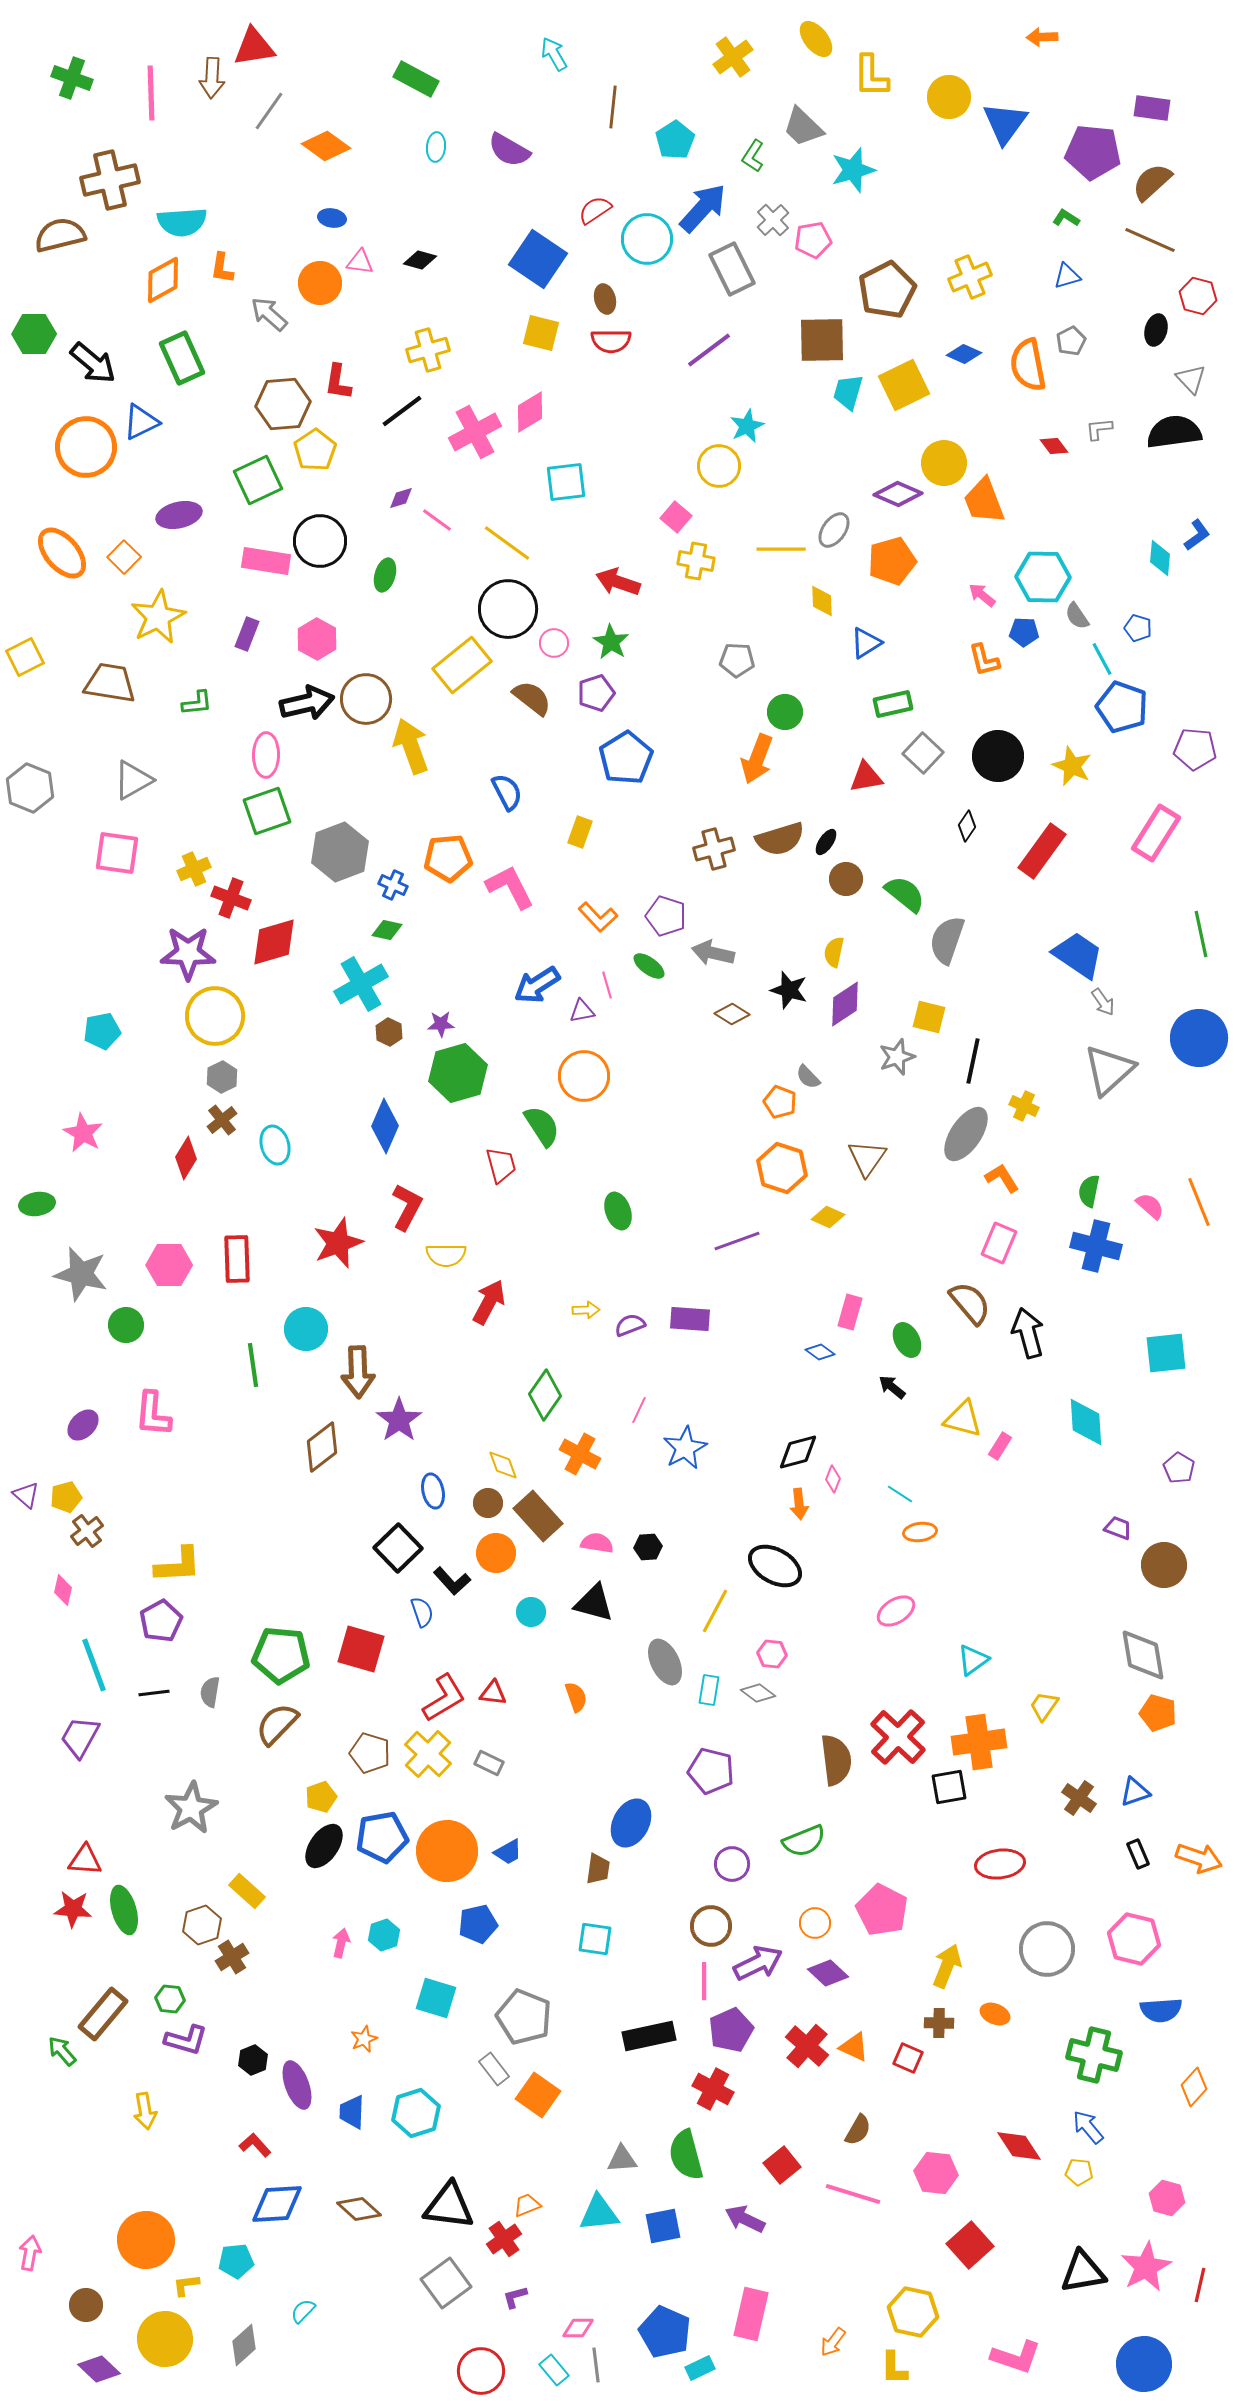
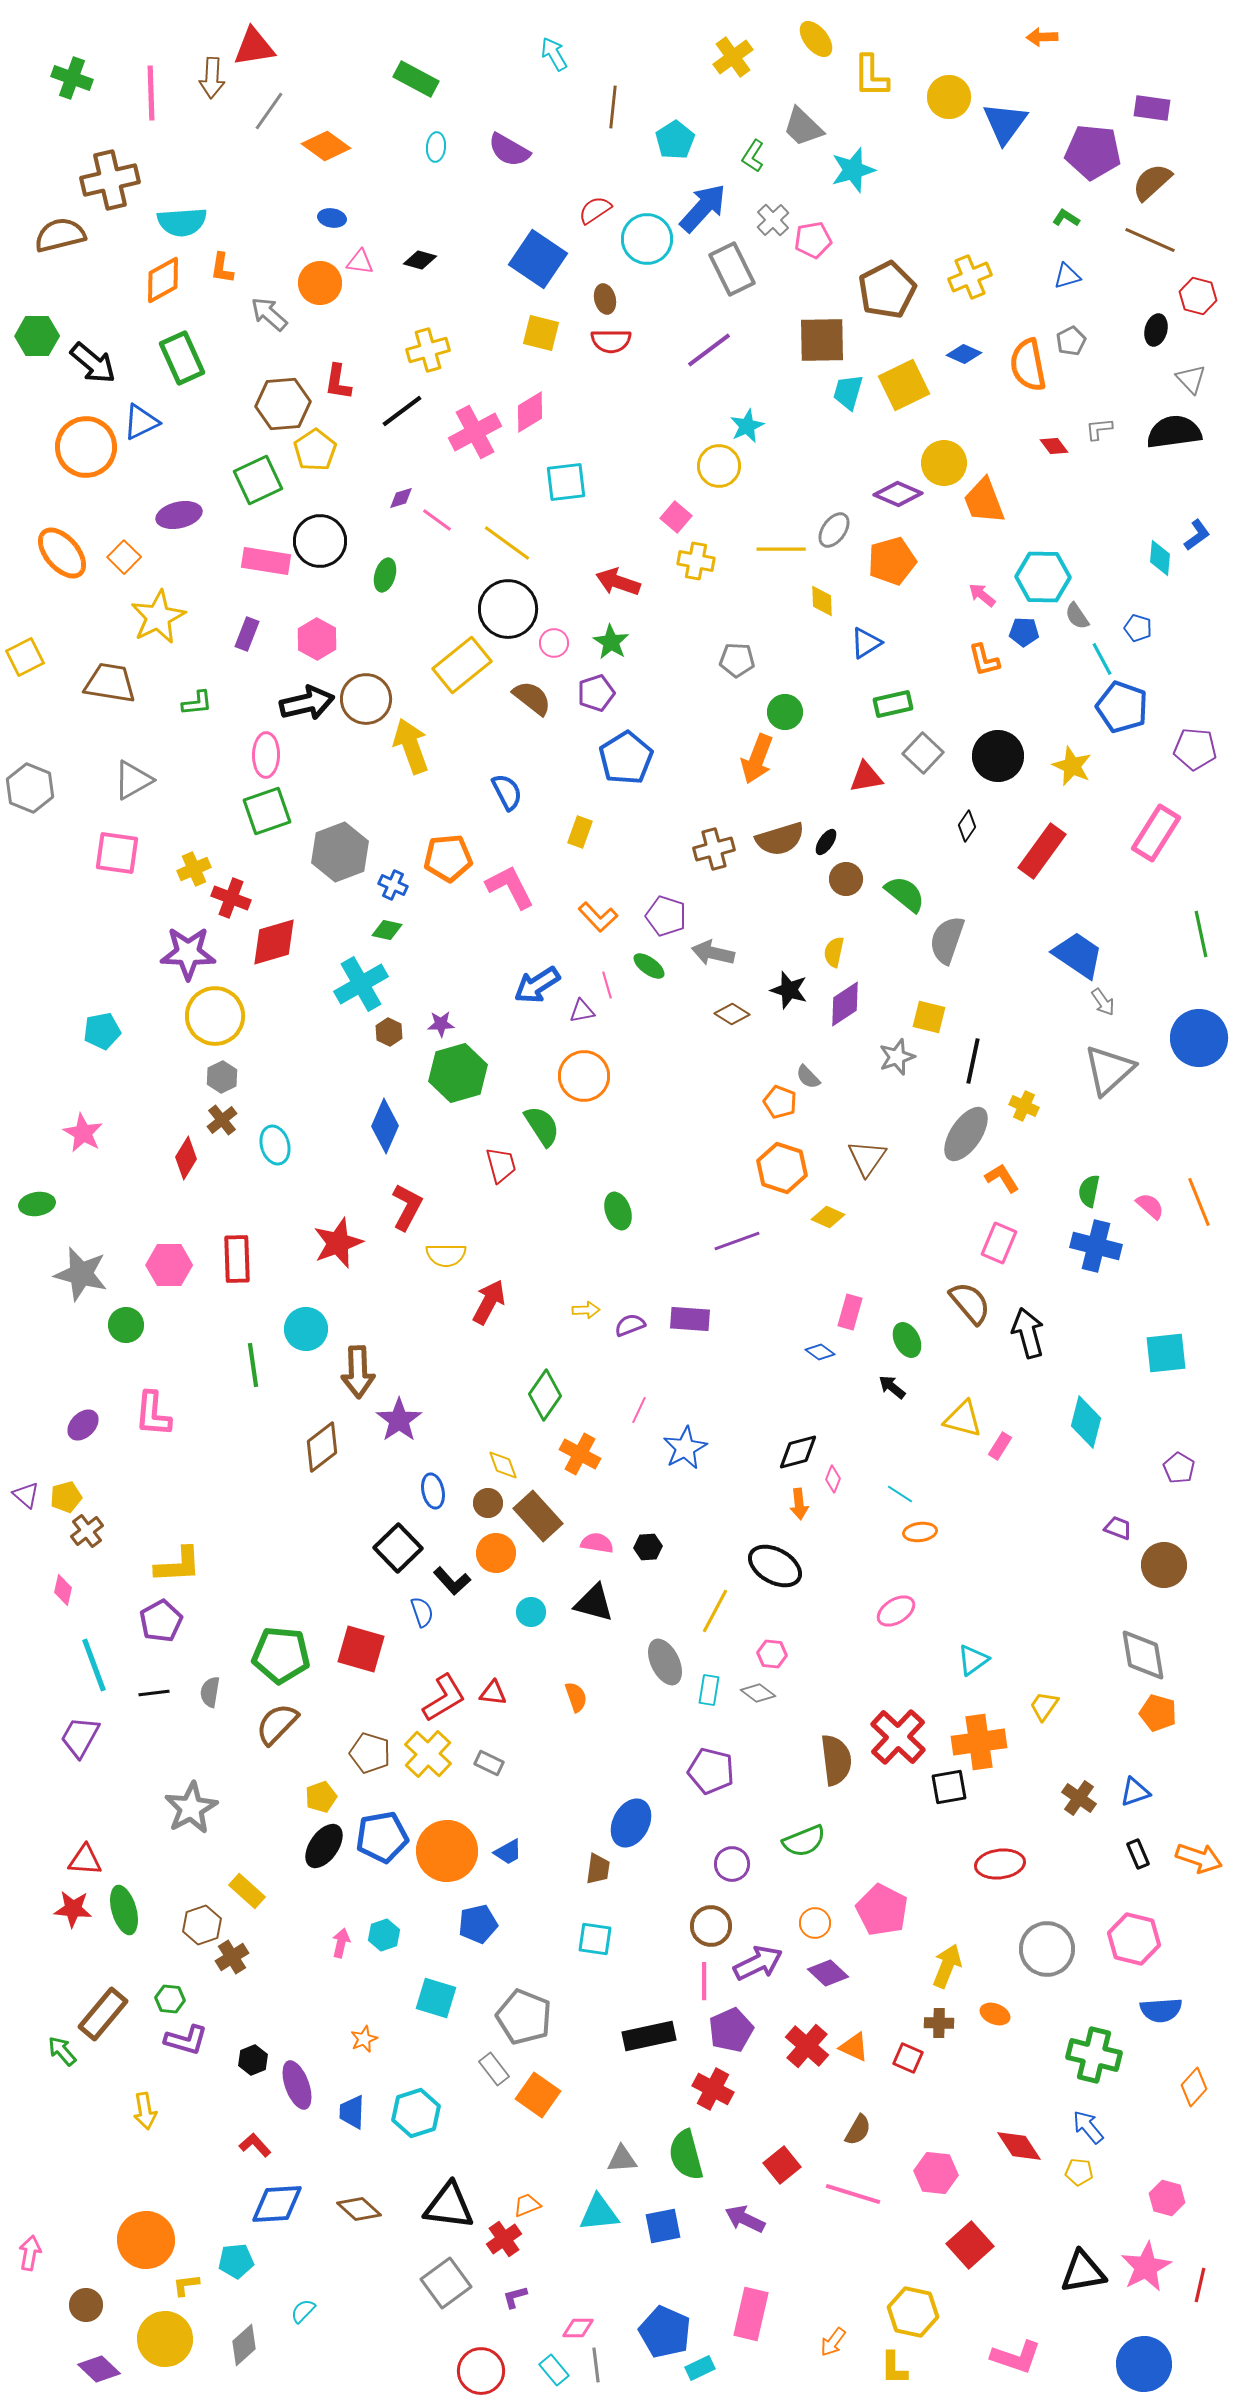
green hexagon at (34, 334): moved 3 px right, 2 px down
cyan diamond at (1086, 1422): rotated 18 degrees clockwise
